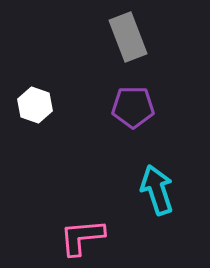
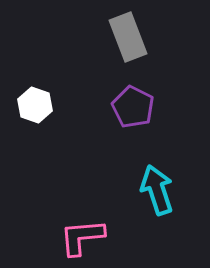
purple pentagon: rotated 27 degrees clockwise
